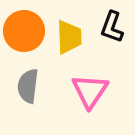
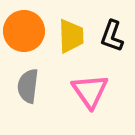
black L-shape: moved 9 px down
yellow trapezoid: moved 2 px right, 1 px up
pink triangle: rotated 9 degrees counterclockwise
